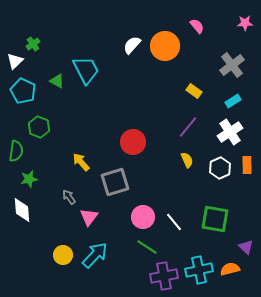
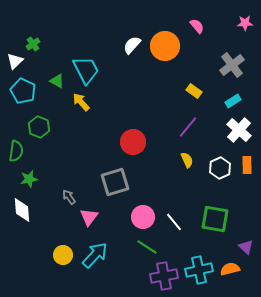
white cross: moved 9 px right, 2 px up; rotated 15 degrees counterclockwise
yellow arrow: moved 60 px up
